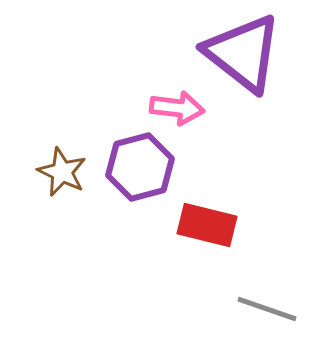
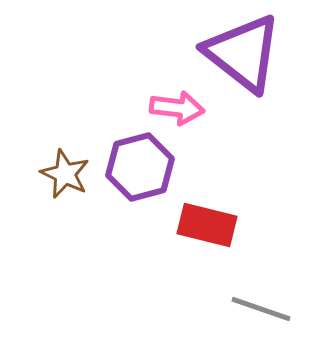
brown star: moved 3 px right, 2 px down
gray line: moved 6 px left
